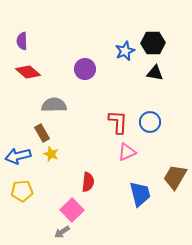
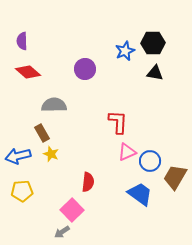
blue circle: moved 39 px down
blue trapezoid: rotated 40 degrees counterclockwise
